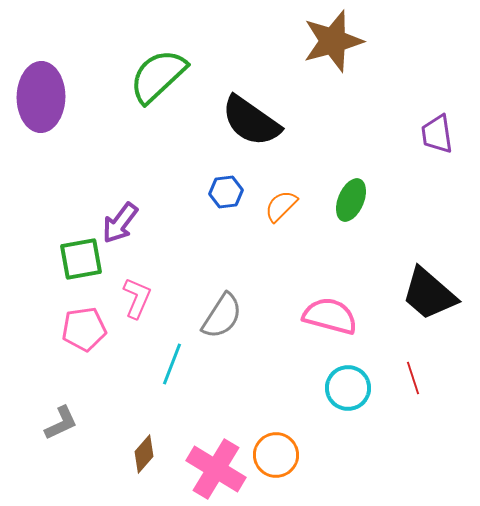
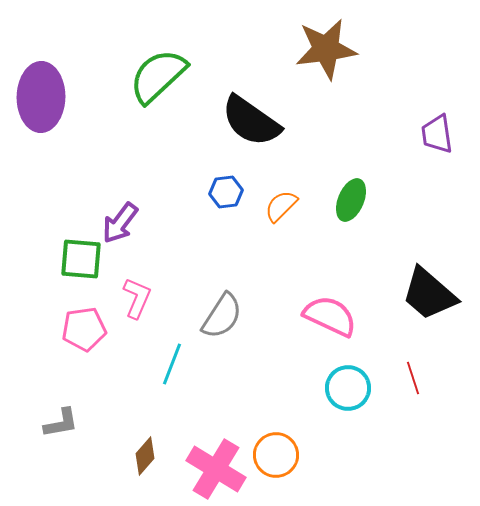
brown star: moved 7 px left, 8 px down; rotated 8 degrees clockwise
green square: rotated 15 degrees clockwise
pink semicircle: rotated 10 degrees clockwise
gray L-shape: rotated 15 degrees clockwise
brown diamond: moved 1 px right, 2 px down
